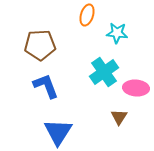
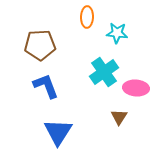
orange ellipse: moved 2 px down; rotated 15 degrees counterclockwise
